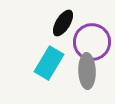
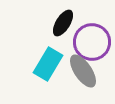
cyan rectangle: moved 1 px left, 1 px down
gray ellipse: moved 4 px left; rotated 32 degrees counterclockwise
